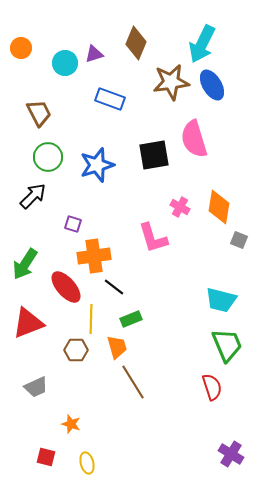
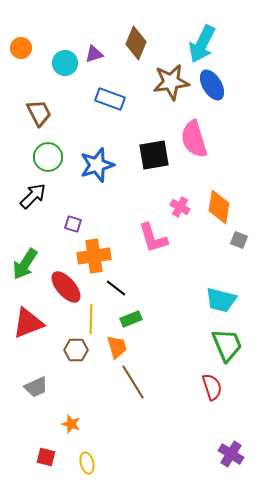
black line: moved 2 px right, 1 px down
